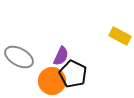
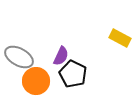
yellow rectangle: moved 2 px down
orange circle: moved 16 px left
